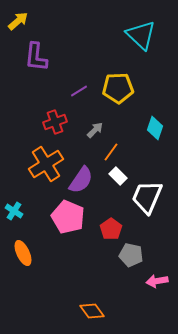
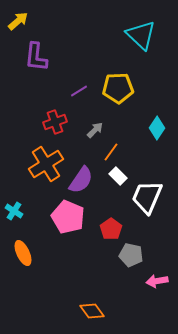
cyan diamond: moved 2 px right; rotated 15 degrees clockwise
